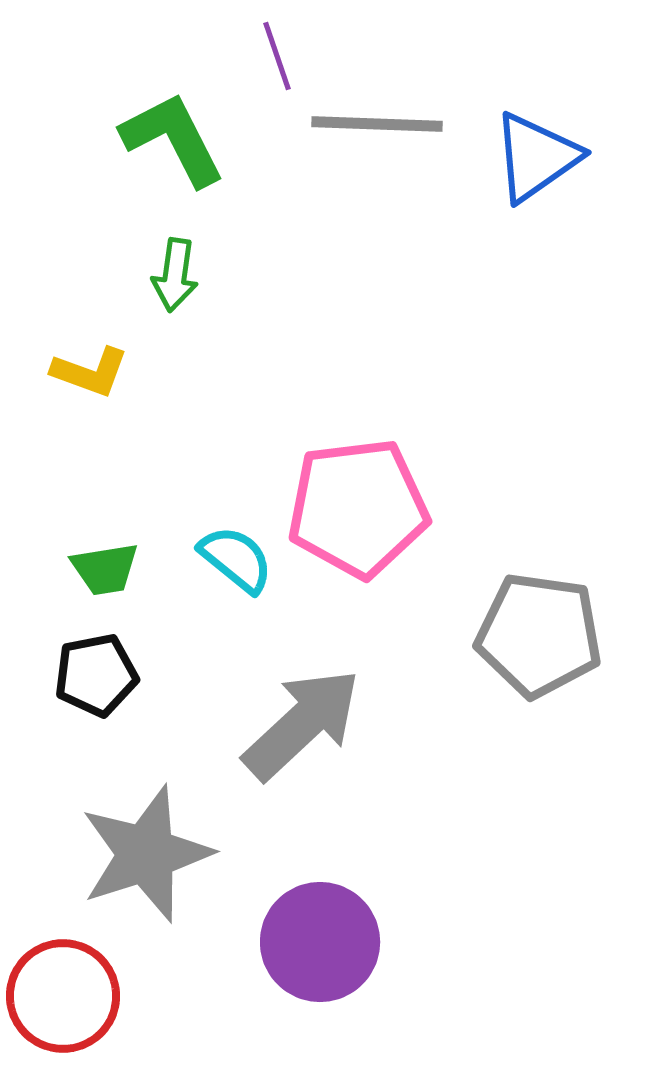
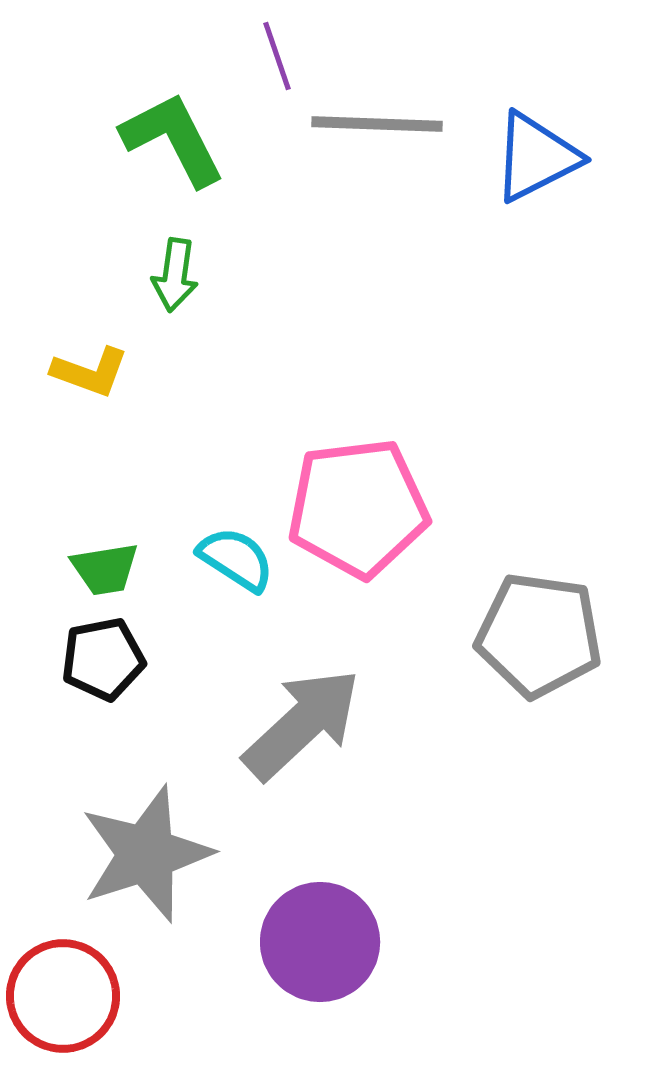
blue triangle: rotated 8 degrees clockwise
cyan semicircle: rotated 6 degrees counterclockwise
black pentagon: moved 7 px right, 16 px up
